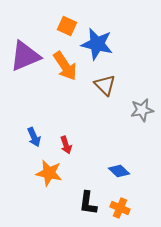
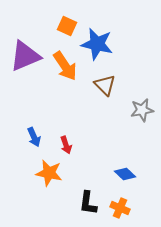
blue diamond: moved 6 px right, 3 px down
